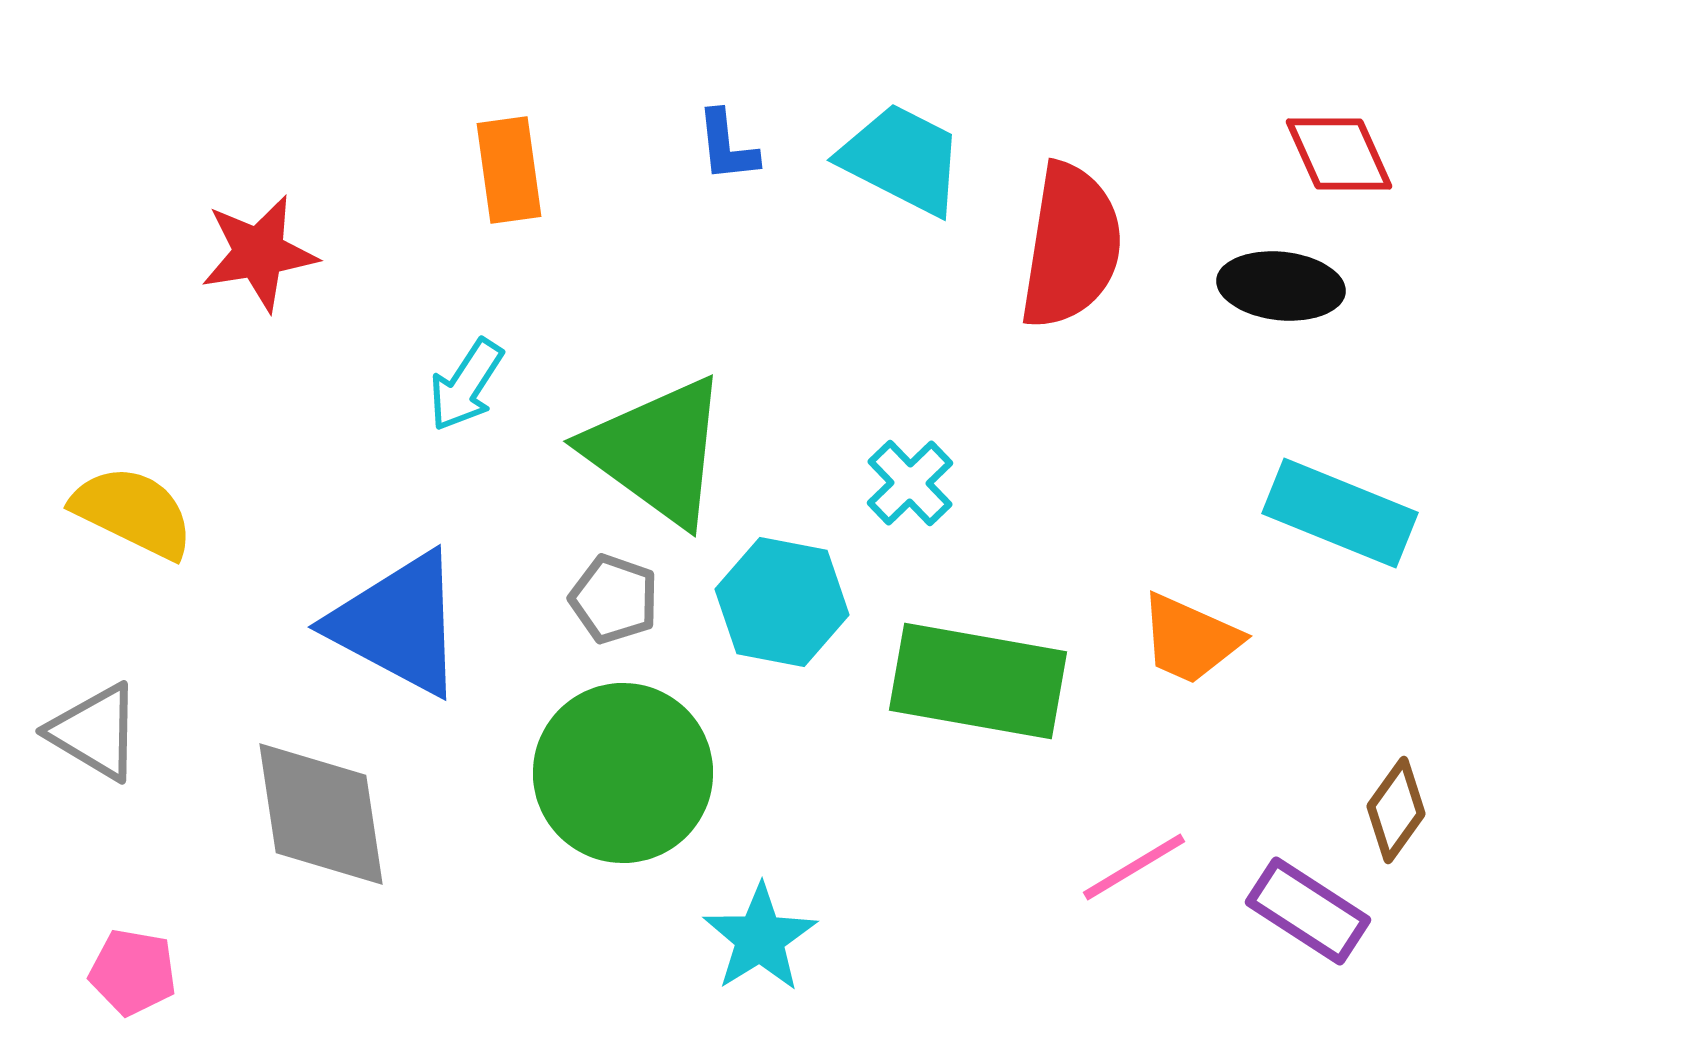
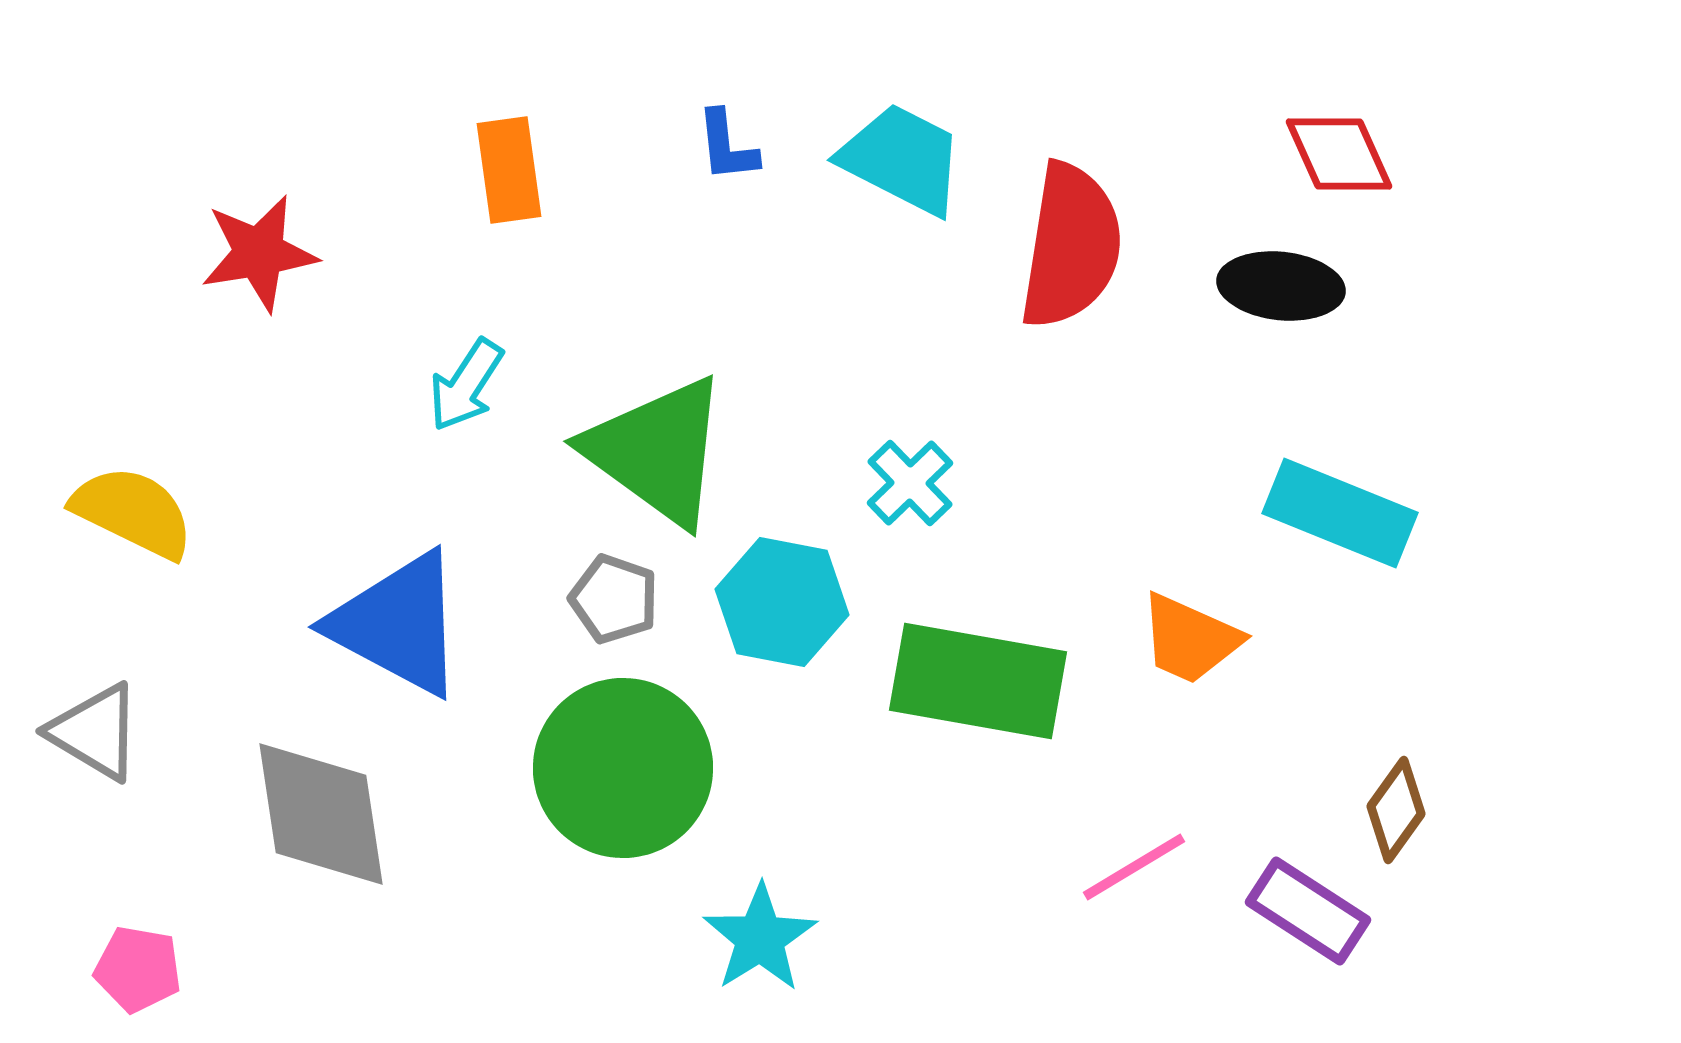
green circle: moved 5 px up
pink pentagon: moved 5 px right, 3 px up
